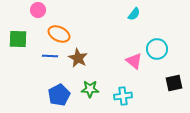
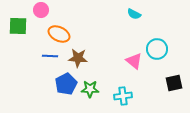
pink circle: moved 3 px right
cyan semicircle: rotated 80 degrees clockwise
green square: moved 13 px up
brown star: rotated 24 degrees counterclockwise
blue pentagon: moved 7 px right, 11 px up
